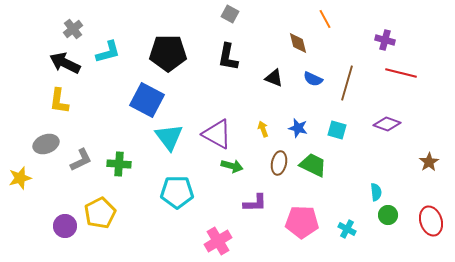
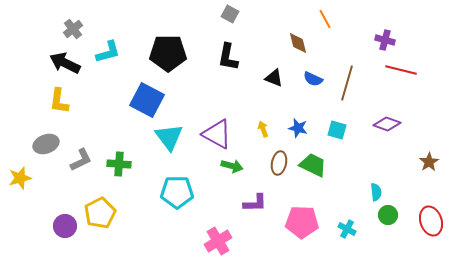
red line: moved 3 px up
